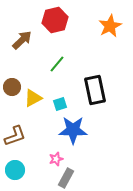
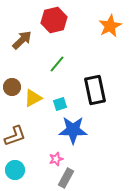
red hexagon: moved 1 px left
